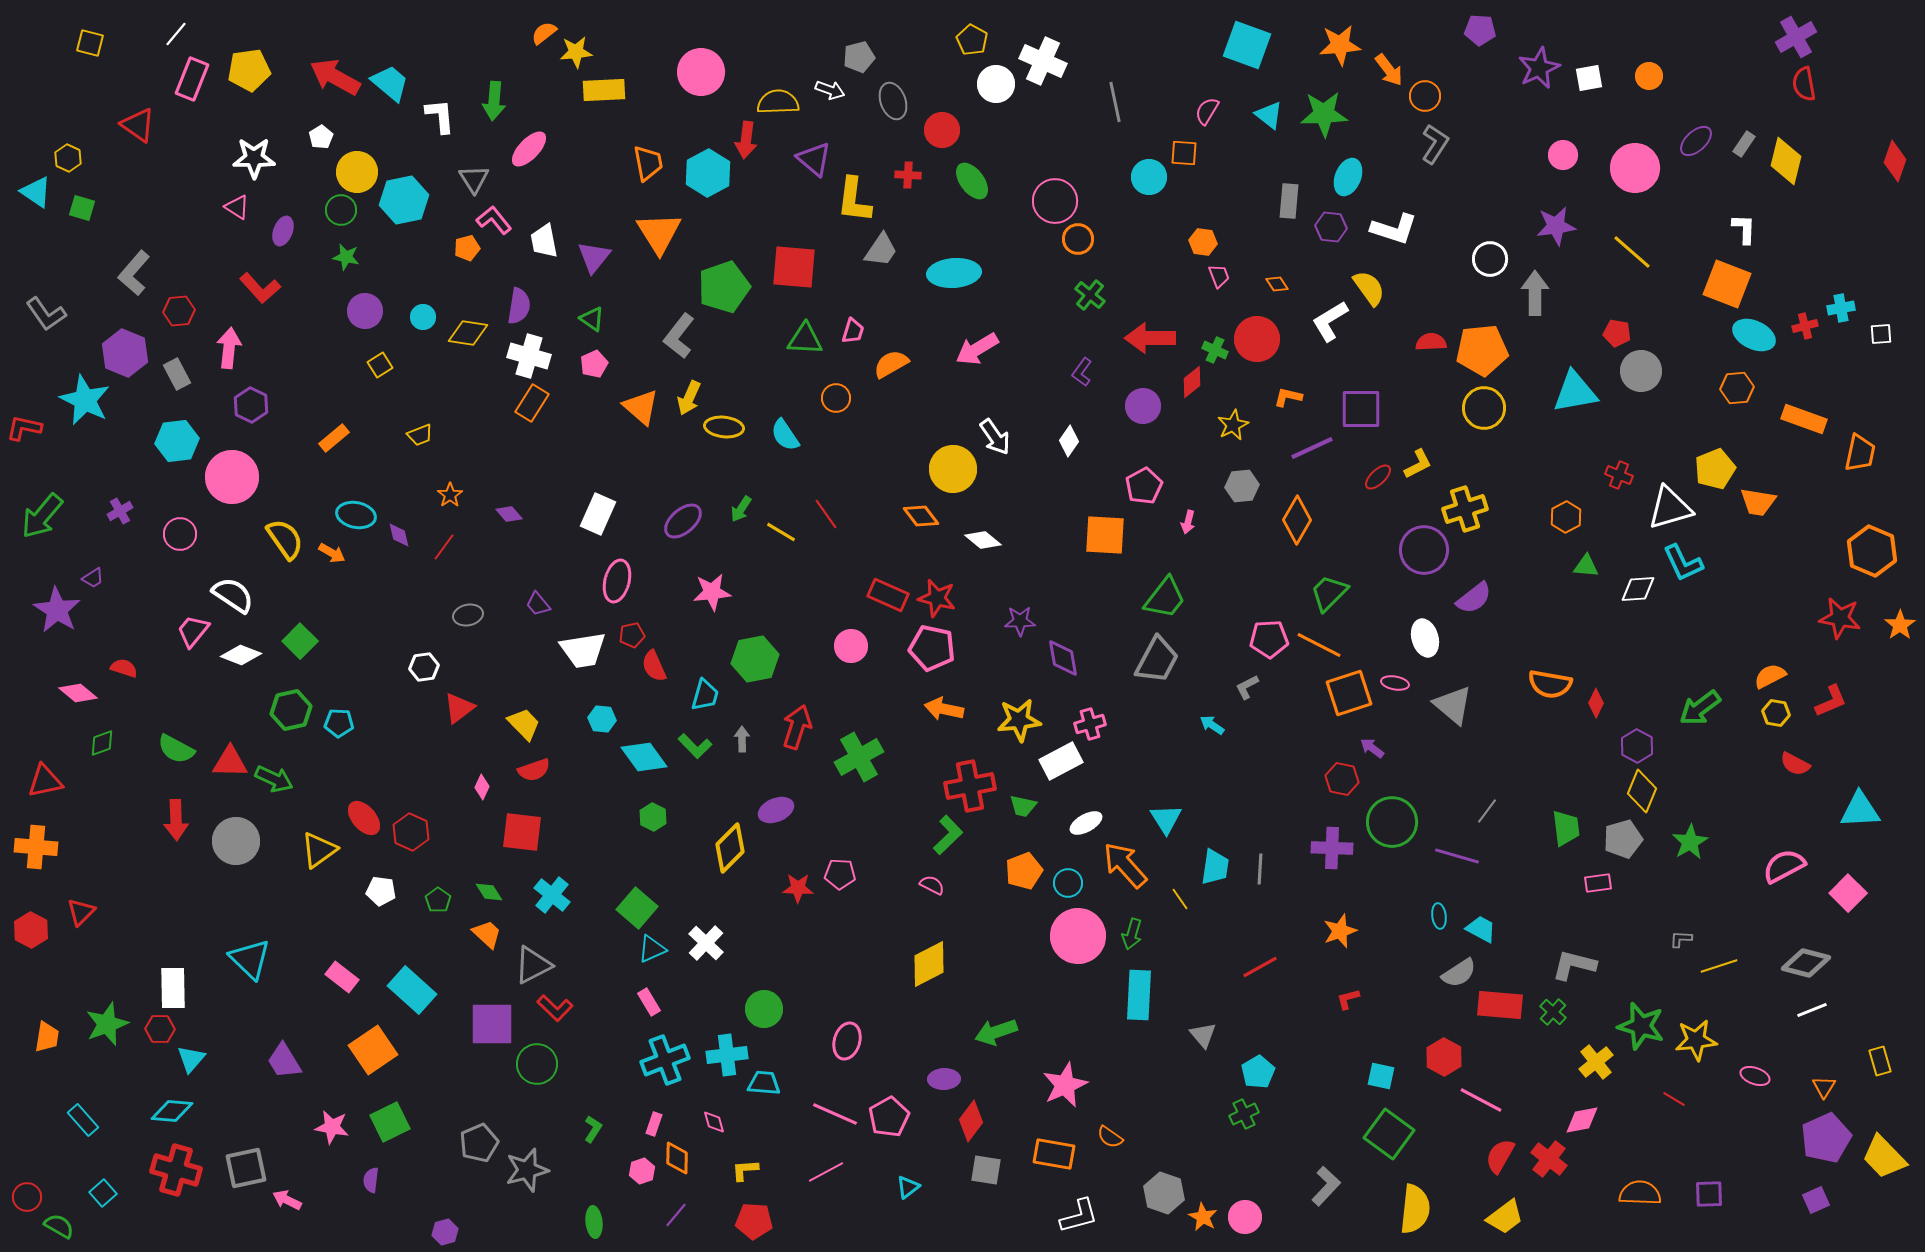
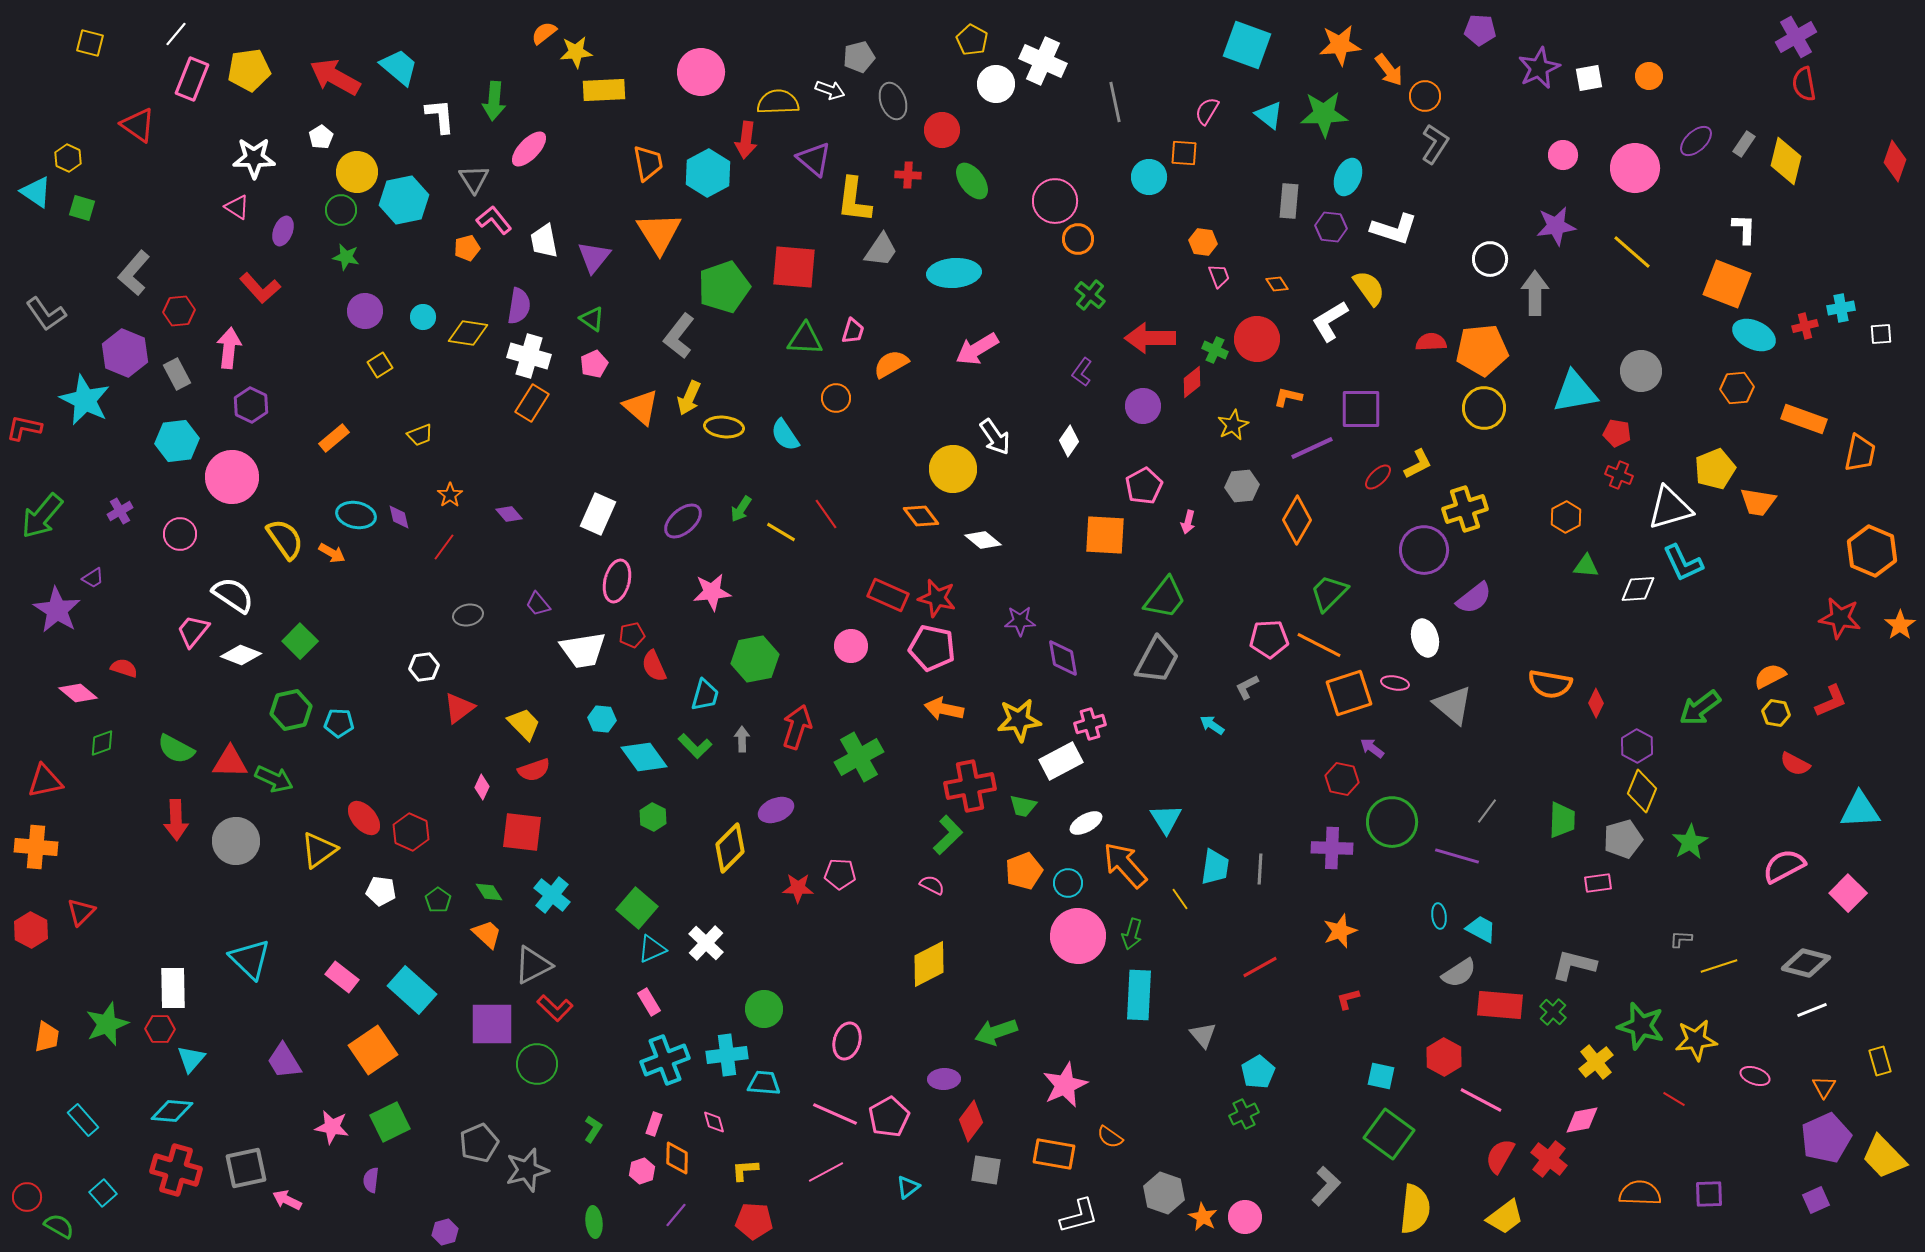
cyan trapezoid at (390, 83): moved 9 px right, 16 px up
red pentagon at (1617, 333): moved 100 px down
purple diamond at (399, 535): moved 18 px up
green trapezoid at (1566, 828): moved 4 px left, 8 px up; rotated 9 degrees clockwise
